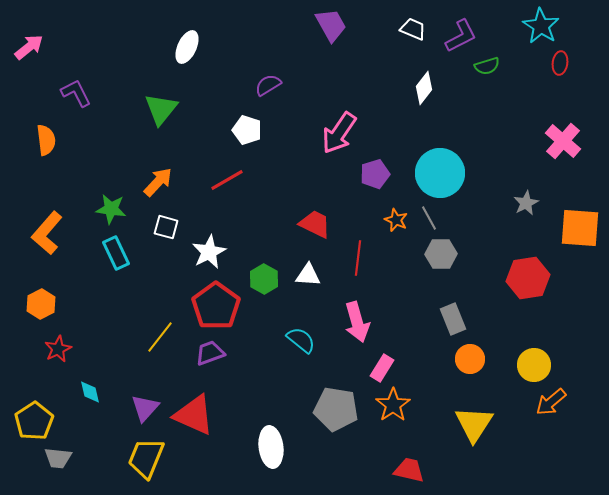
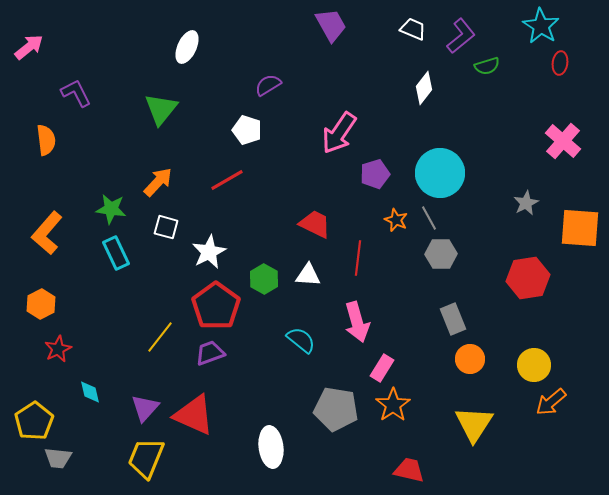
purple L-shape at (461, 36): rotated 12 degrees counterclockwise
